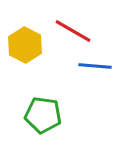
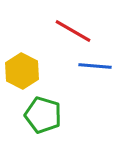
yellow hexagon: moved 3 px left, 26 px down
green pentagon: rotated 9 degrees clockwise
